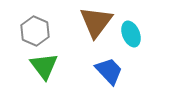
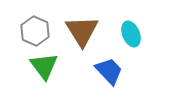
brown triangle: moved 14 px left, 9 px down; rotated 9 degrees counterclockwise
